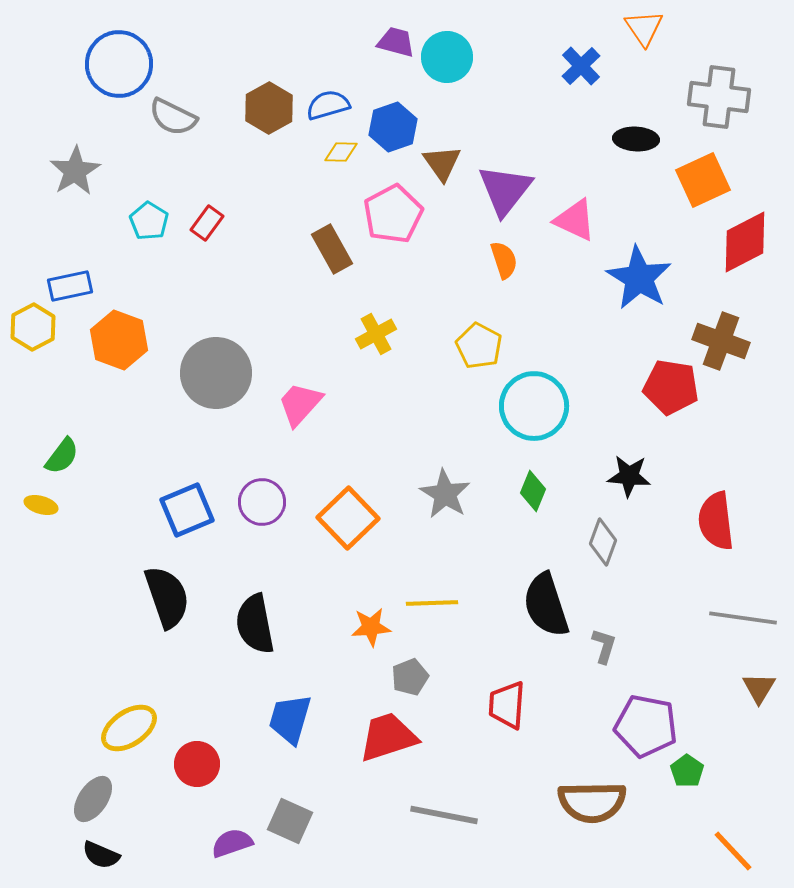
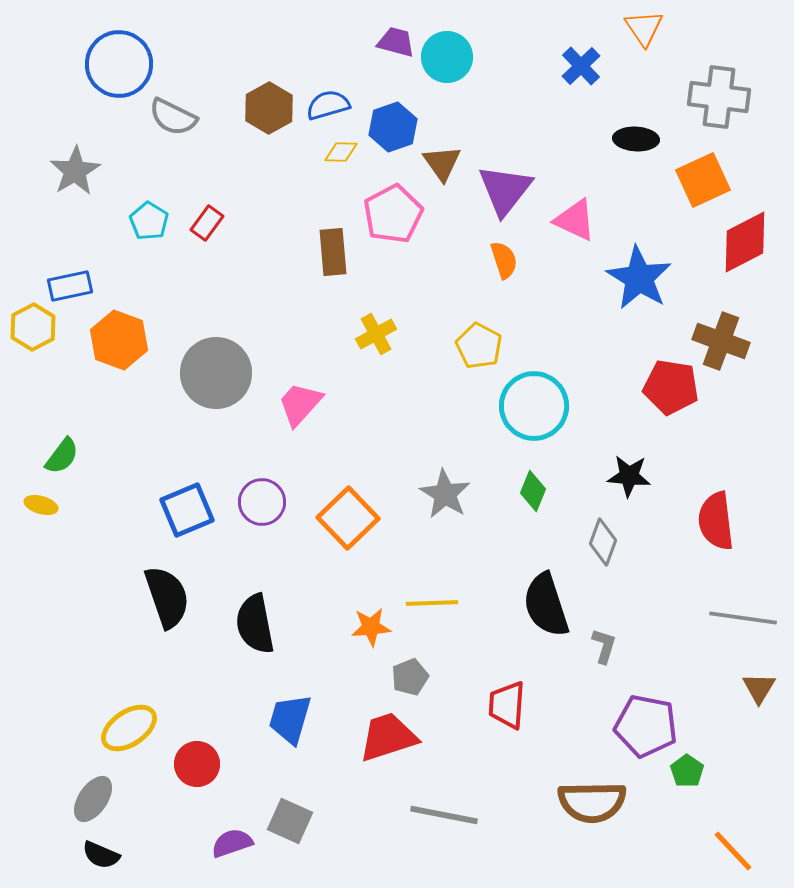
brown rectangle at (332, 249): moved 1 px right, 3 px down; rotated 24 degrees clockwise
